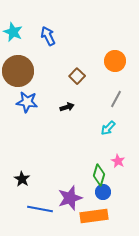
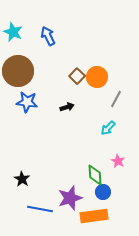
orange circle: moved 18 px left, 16 px down
green diamond: moved 4 px left; rotated 20 degrees counterclockwise
